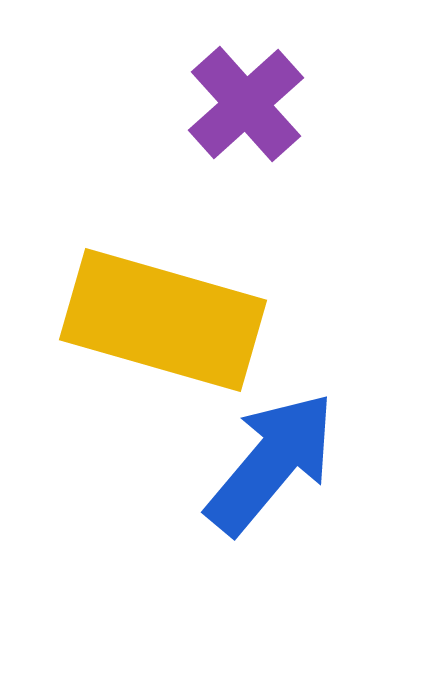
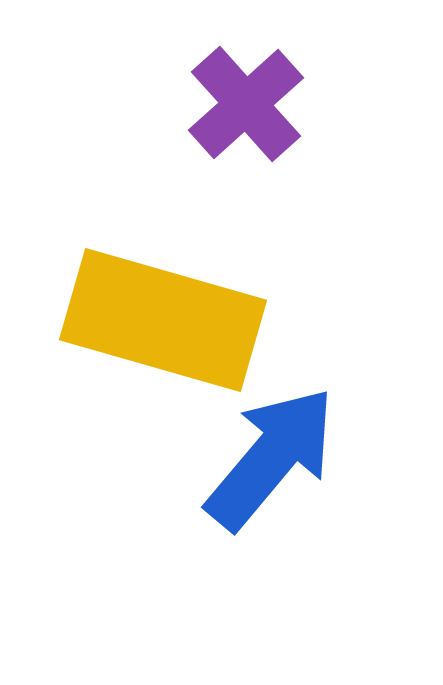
blue arrow: moved 5 px up
